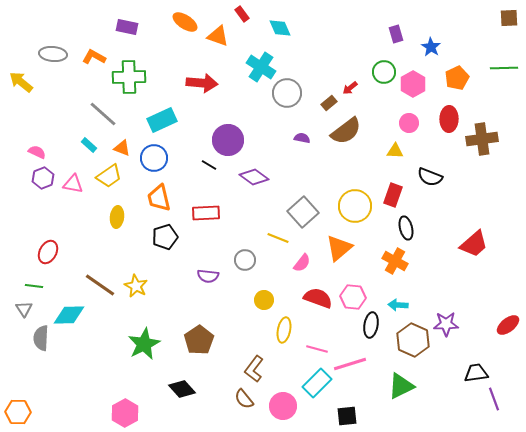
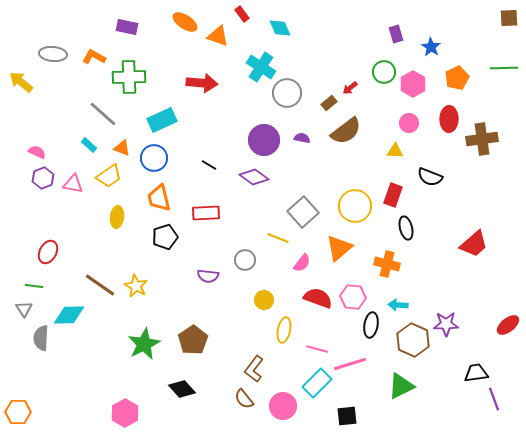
purple circle at (228, 140): moved 36 px right
orange cross at (395, 261): moved 8 px left, 3 px down; rotated 15 degrees counterclockwise
brown pentagon at (199, 340): moved 6 px left
